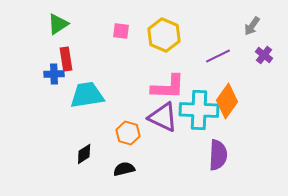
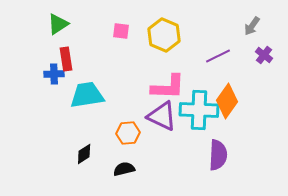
purple triangle: moved 1 px left, 1 px up
orange hexagon: rotated 20 degrees counterclockwise
